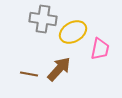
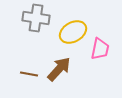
gray cross: moved 7 px left, 1 px up
